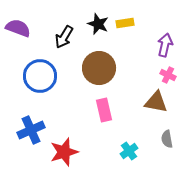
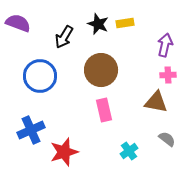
purple semicircle: moved 5 px up
brown circle: moved 2 px right, 2 px down
pink cross: rotated 28 degrees counterclockwise
gray semicircle: rotated 138 degrees clockwise
